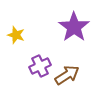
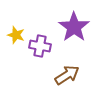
purple cross: moved 20 px up; rotated 35 degrees clockwise
